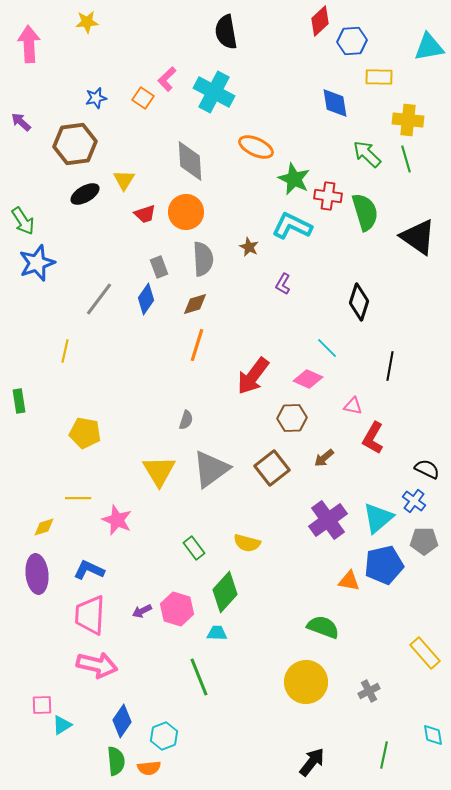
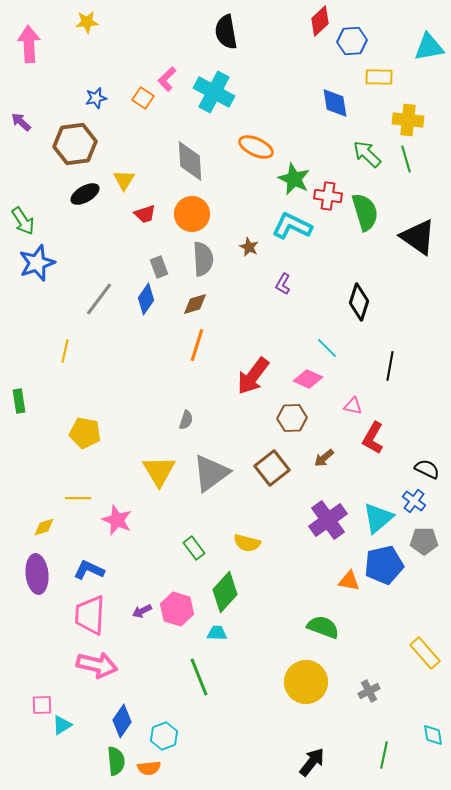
orange circle at (186, 212): moved 6 px right, 2 px down
gray triangle at (211, 469): moved 4 px down
